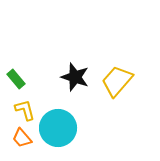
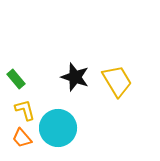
yellow trapezoid: rotated 108 degrees clockwise
